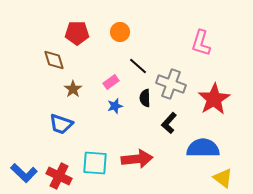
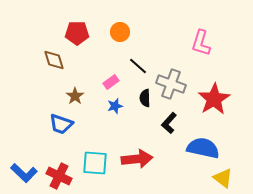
brown star: moved 2 px right, 7 px down
blue semicircle: rotated 12 degrees clockwise
